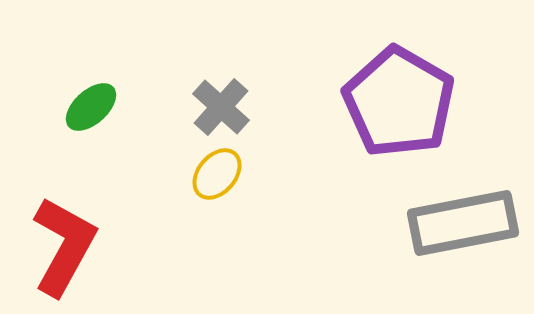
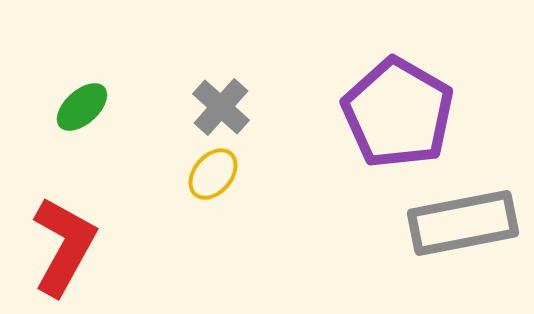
purple pentagon: moved 1 px left, 11 px down
green ellipse: moved 9 px left
yellow ellipse: moved 4 px left
